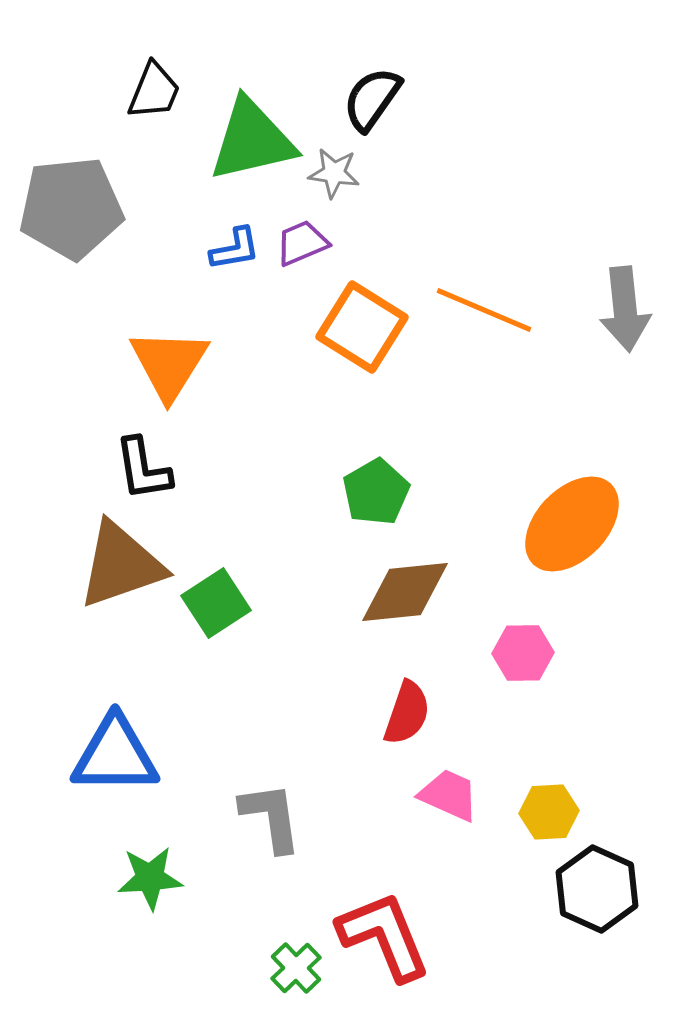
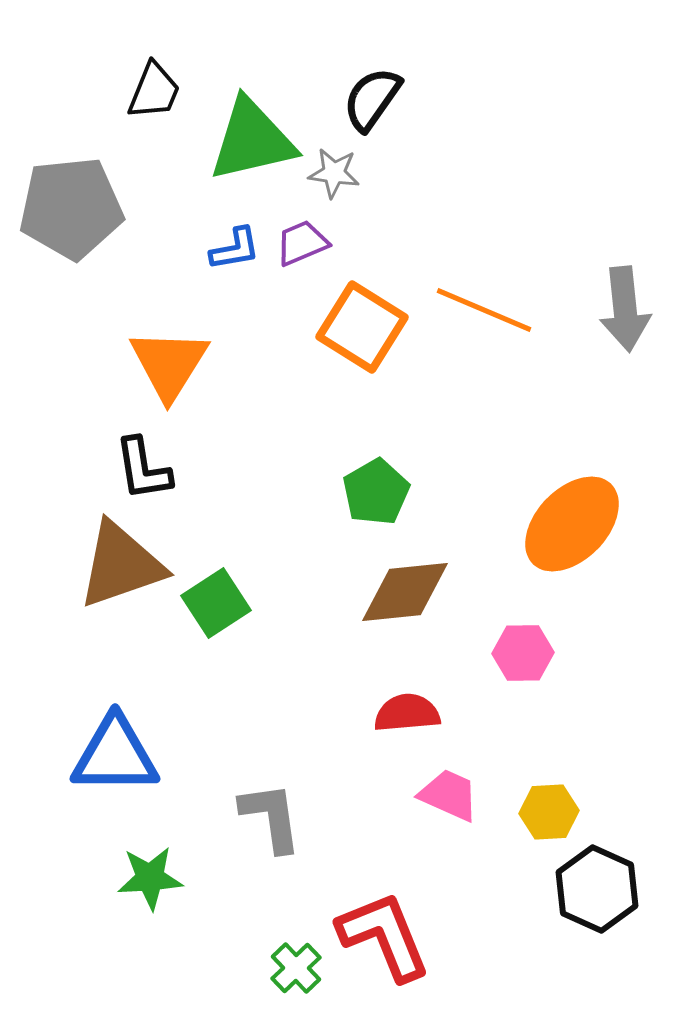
red semicircle: rotated 114 degrees counterclockwise
